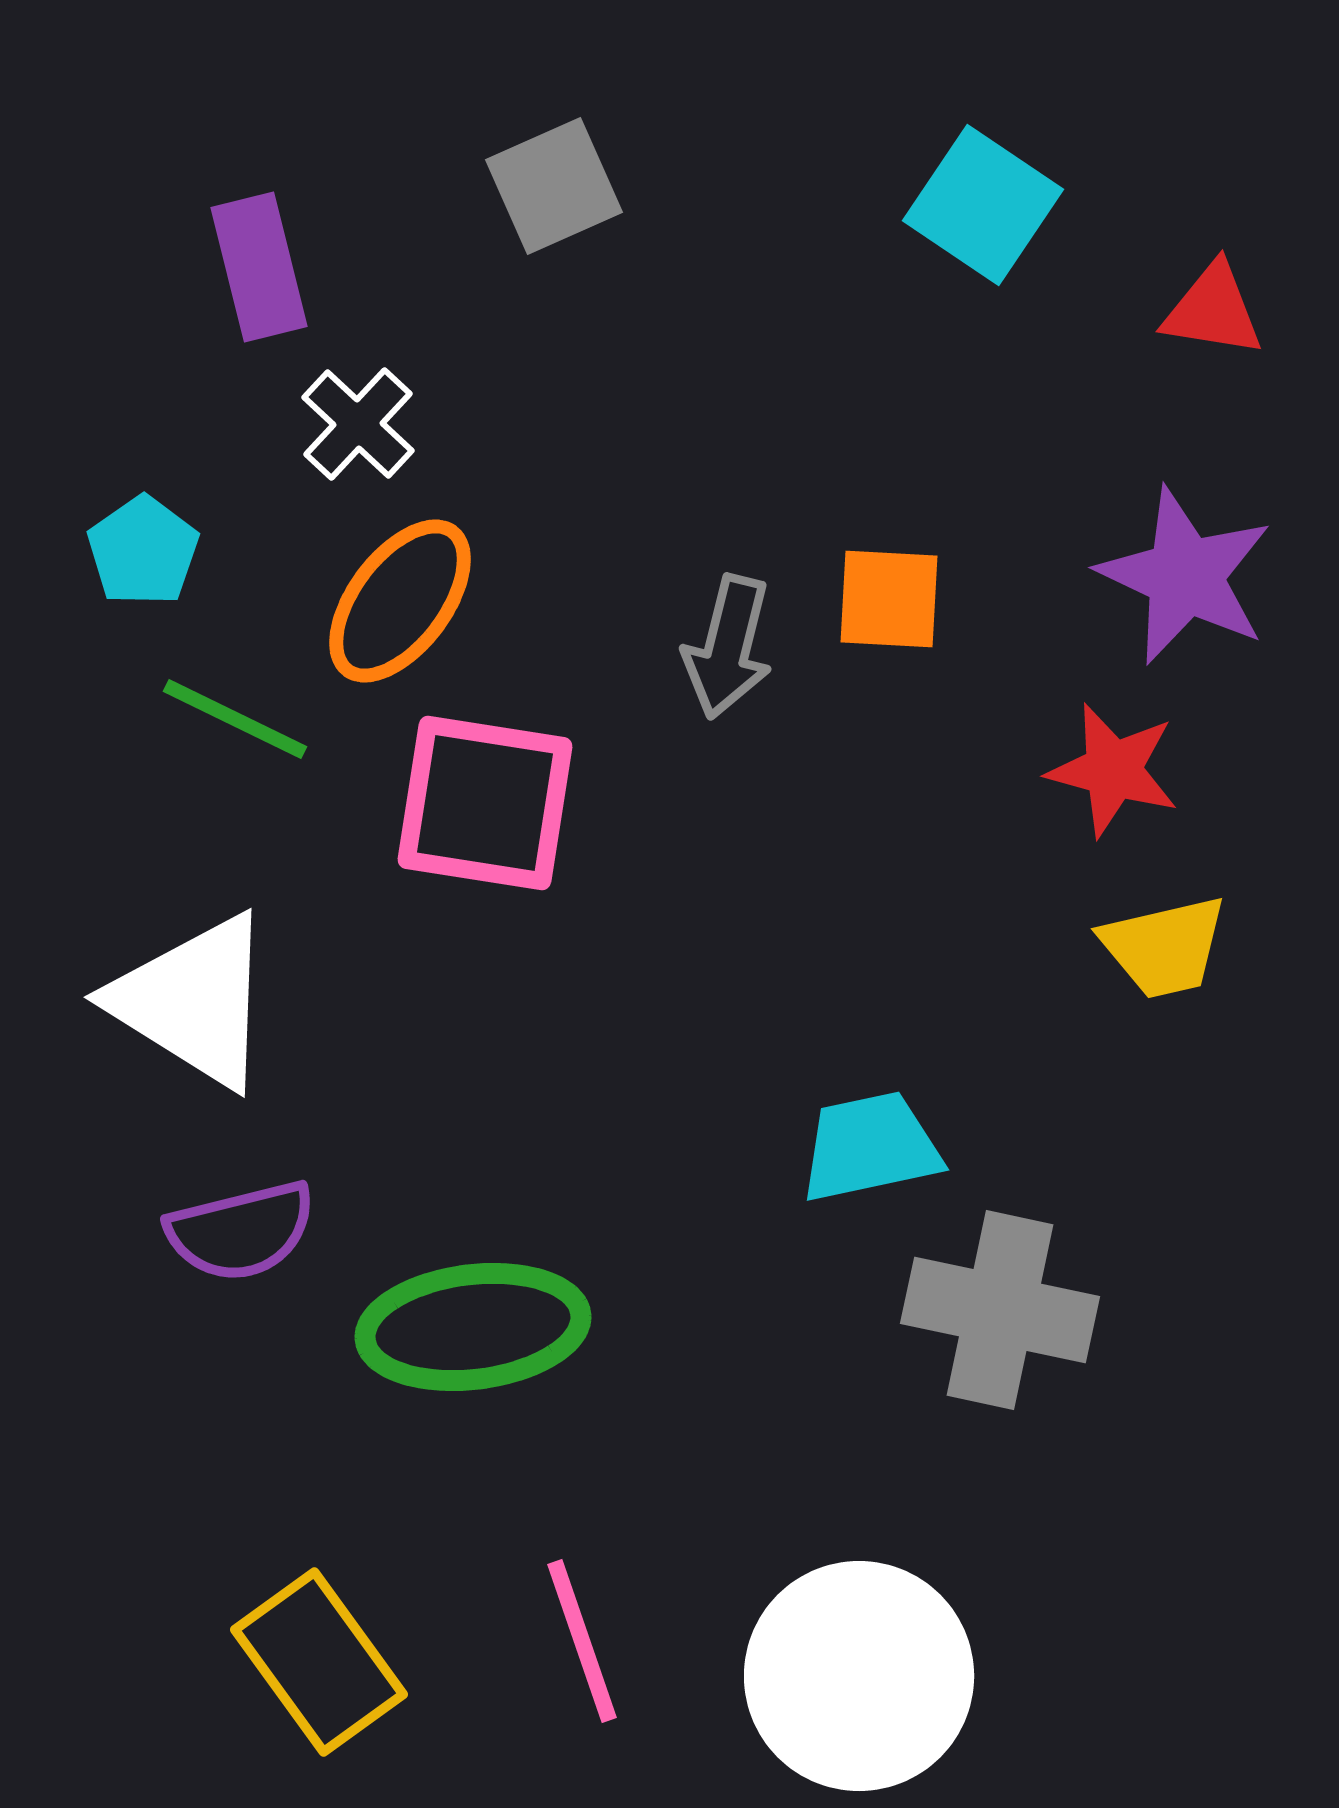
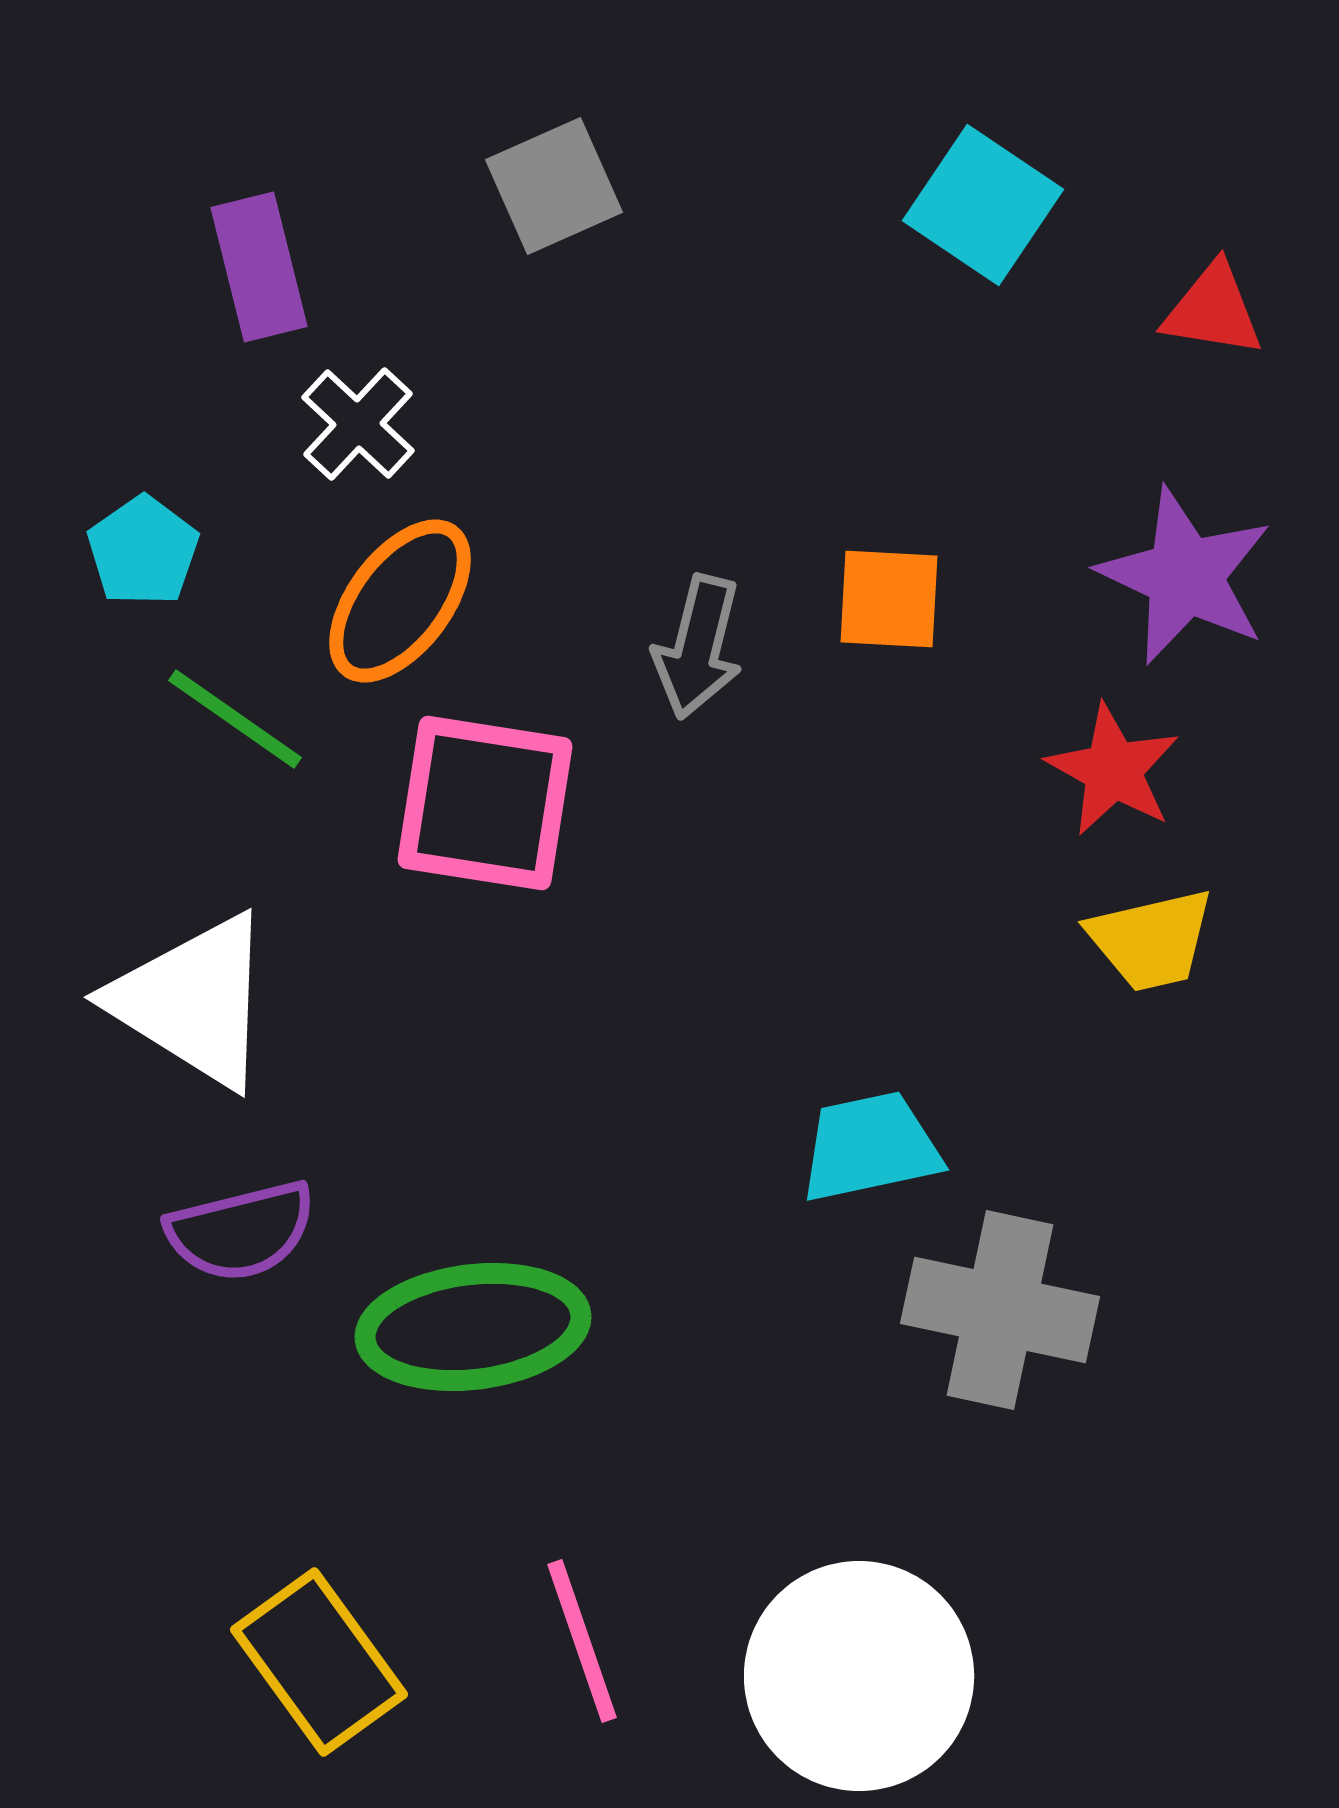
gray arrow: moved 30 px left
green line: rotated 9 degrees clockwise
red star: rotated 14 degrees clockwise
yellow trapezoid: moved 13 px left, 7 px up
